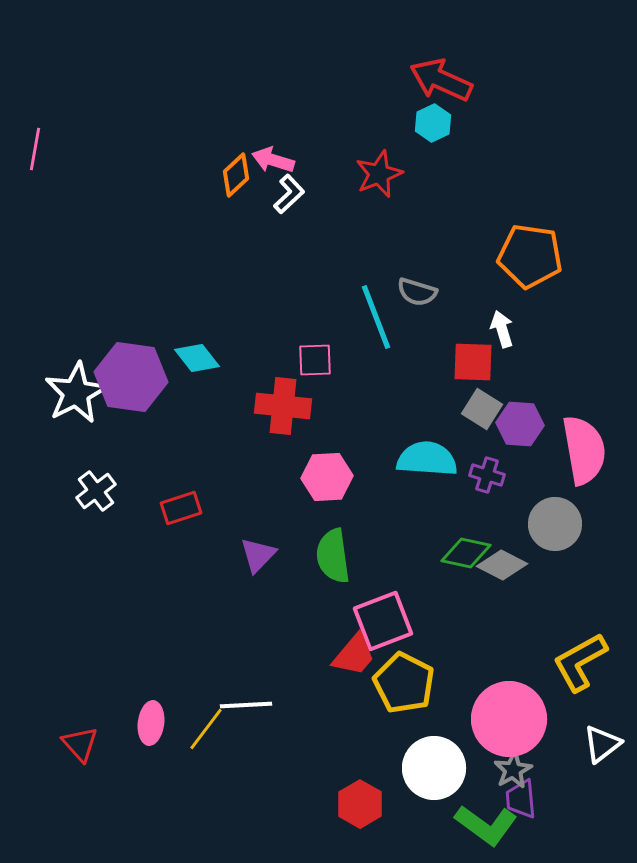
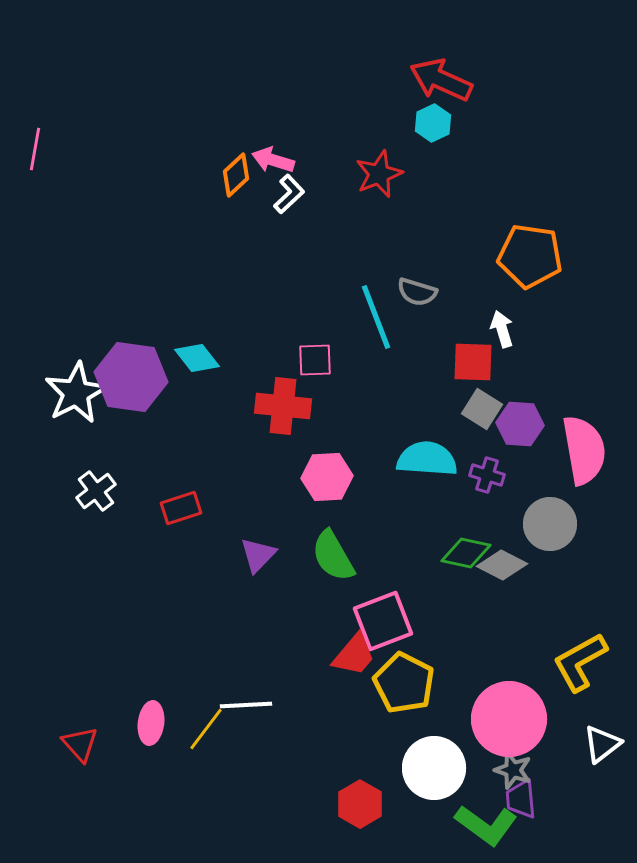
gray circle at (555, 524): moved 5 px left
green semicircle at (333, 556): rotated 22 degrees counterclockwise
gray star at (513, 770): rotated 24 degrees counterclockwise
